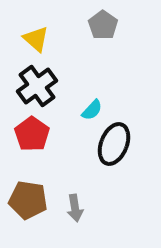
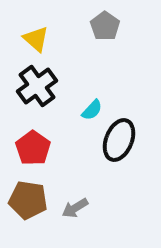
gray pentagon: moved 2 px right, 1 px down
red pentagon: moved 1 px right, 14 px down
black ellipse: moved 5 px right, 4 px up
gray arrow: rotated 68 degrees clockwise
